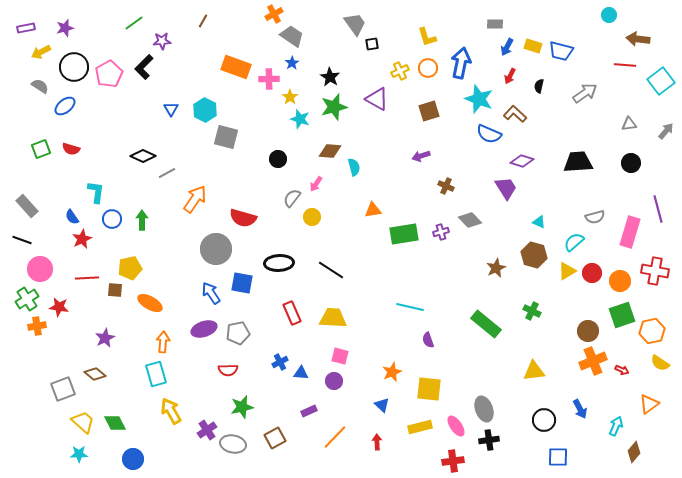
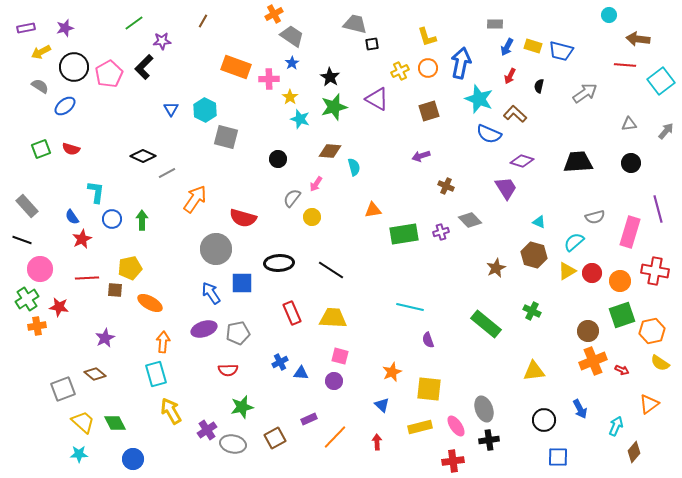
gray trapezoid at (355, 24): rotated 40 degrees counterclockwise
blue square at (242, 283): rotated 10 degrees counterclockwise
purple rectangle at (309, 411): moved 8 px down
